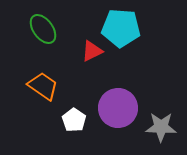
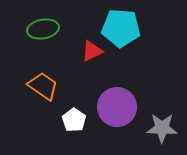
green ellipse: rotated 64 degrees counterclockwise
purple circle: moved 1 px left, 1 px up
gray star: moved 1 px right, 1 px down
